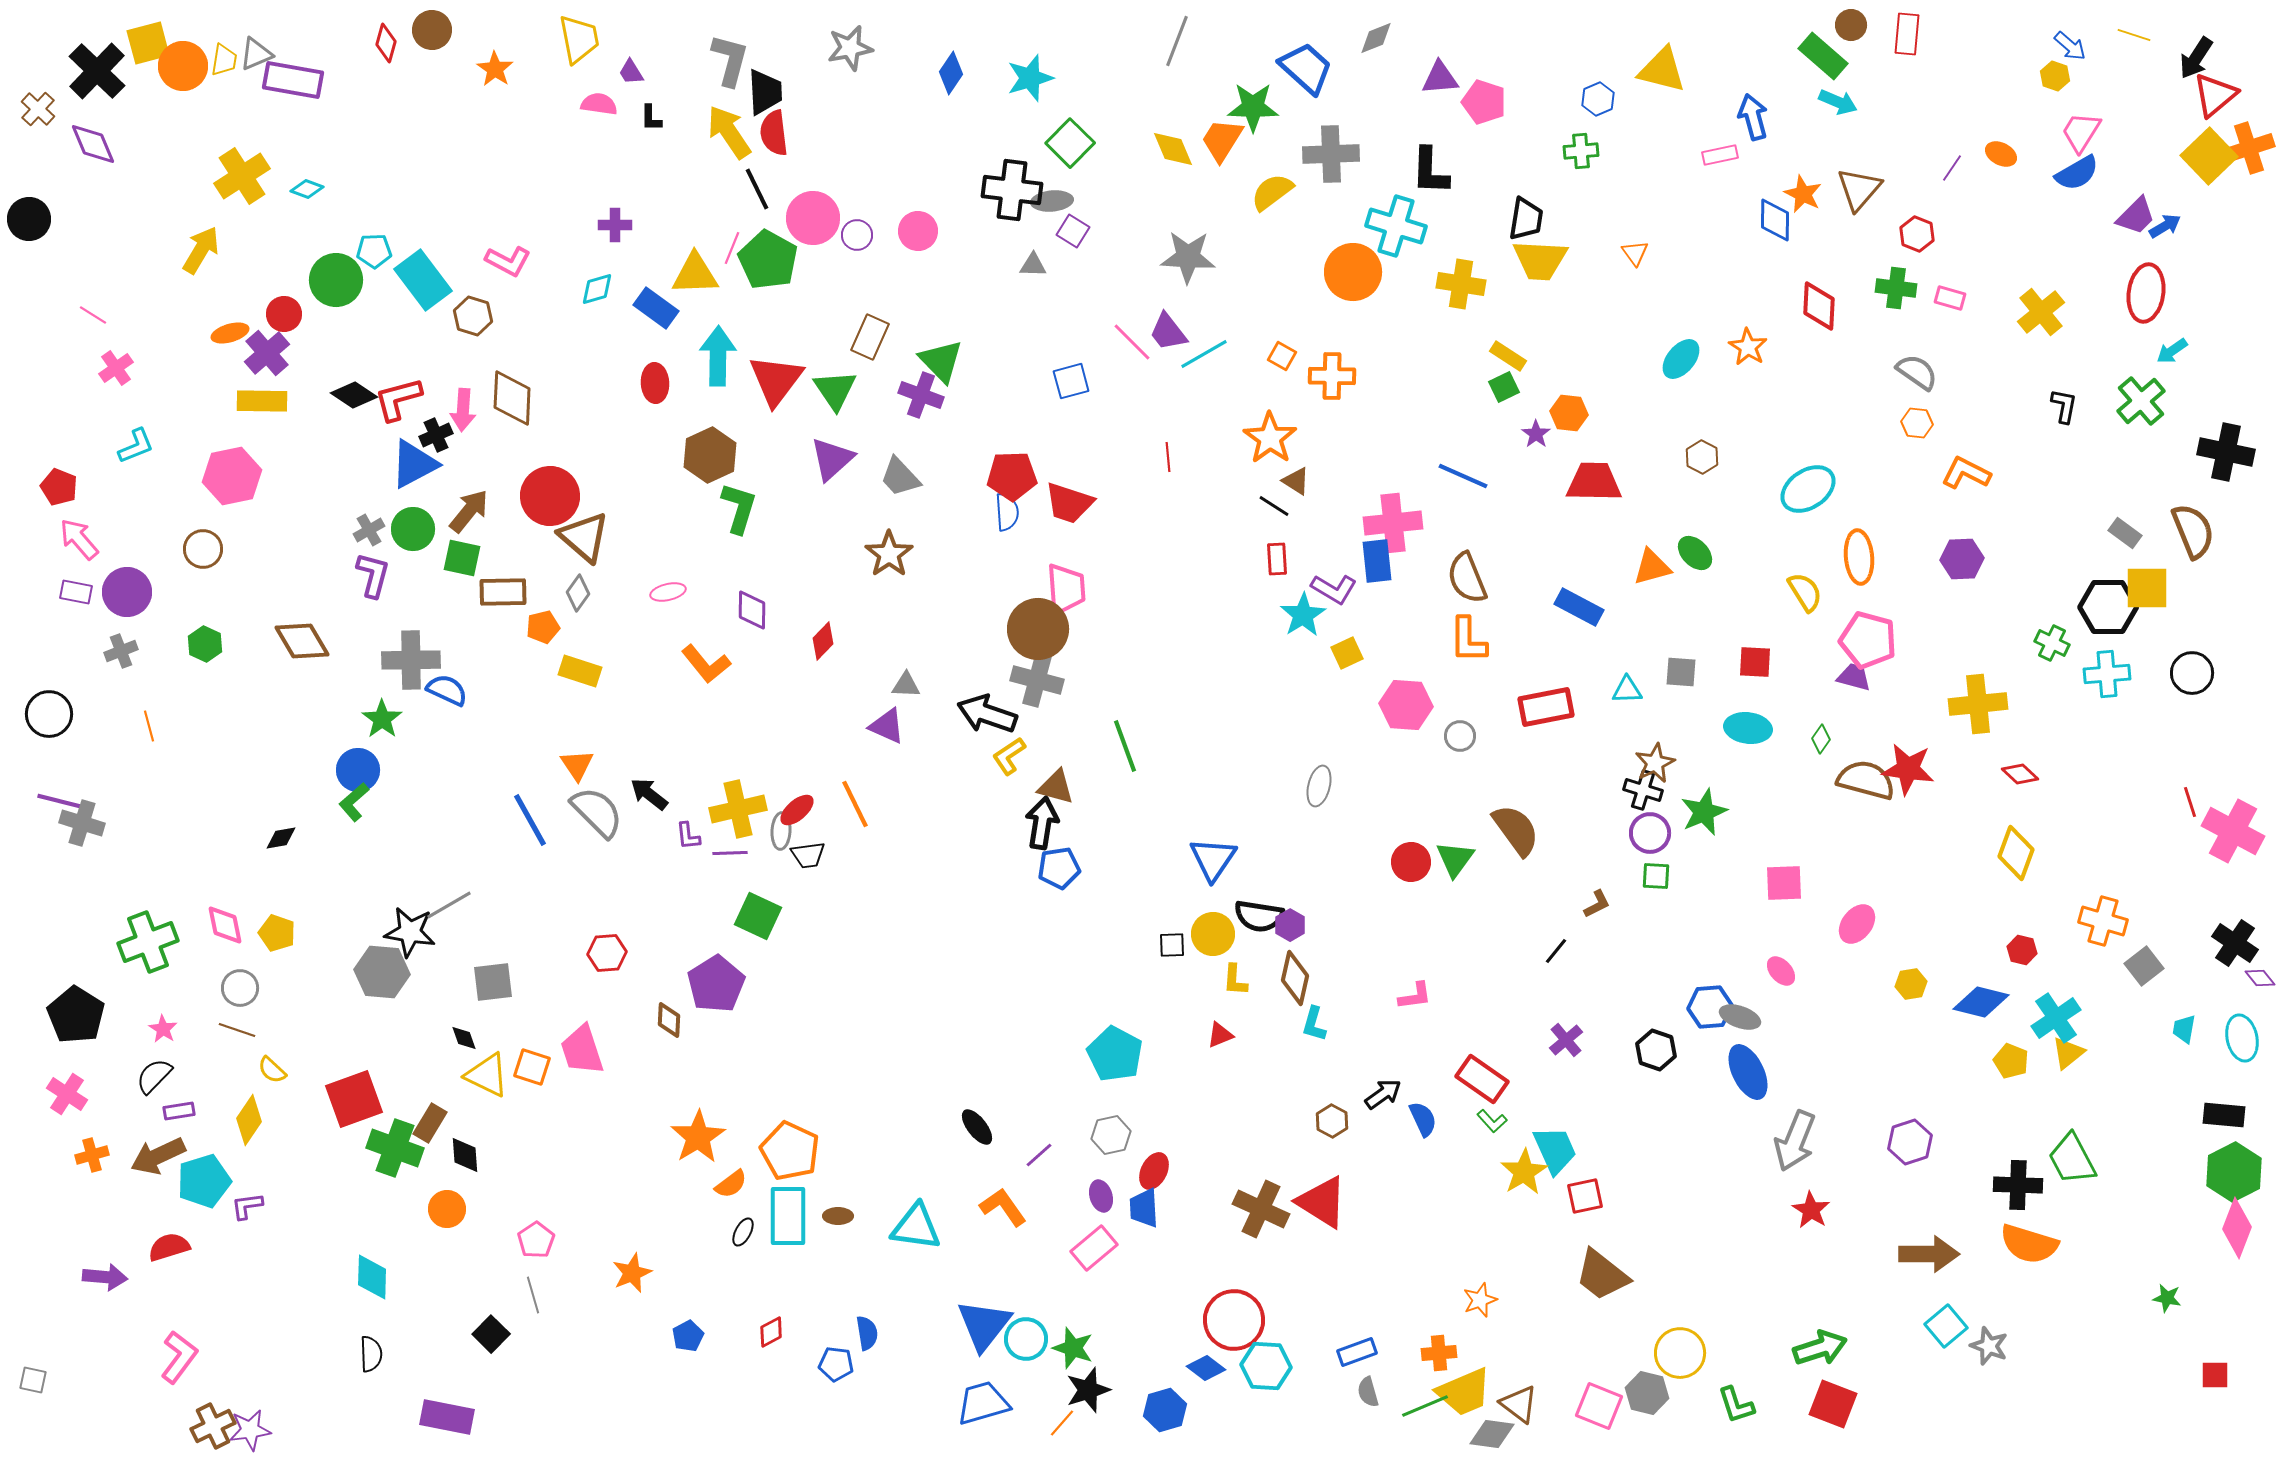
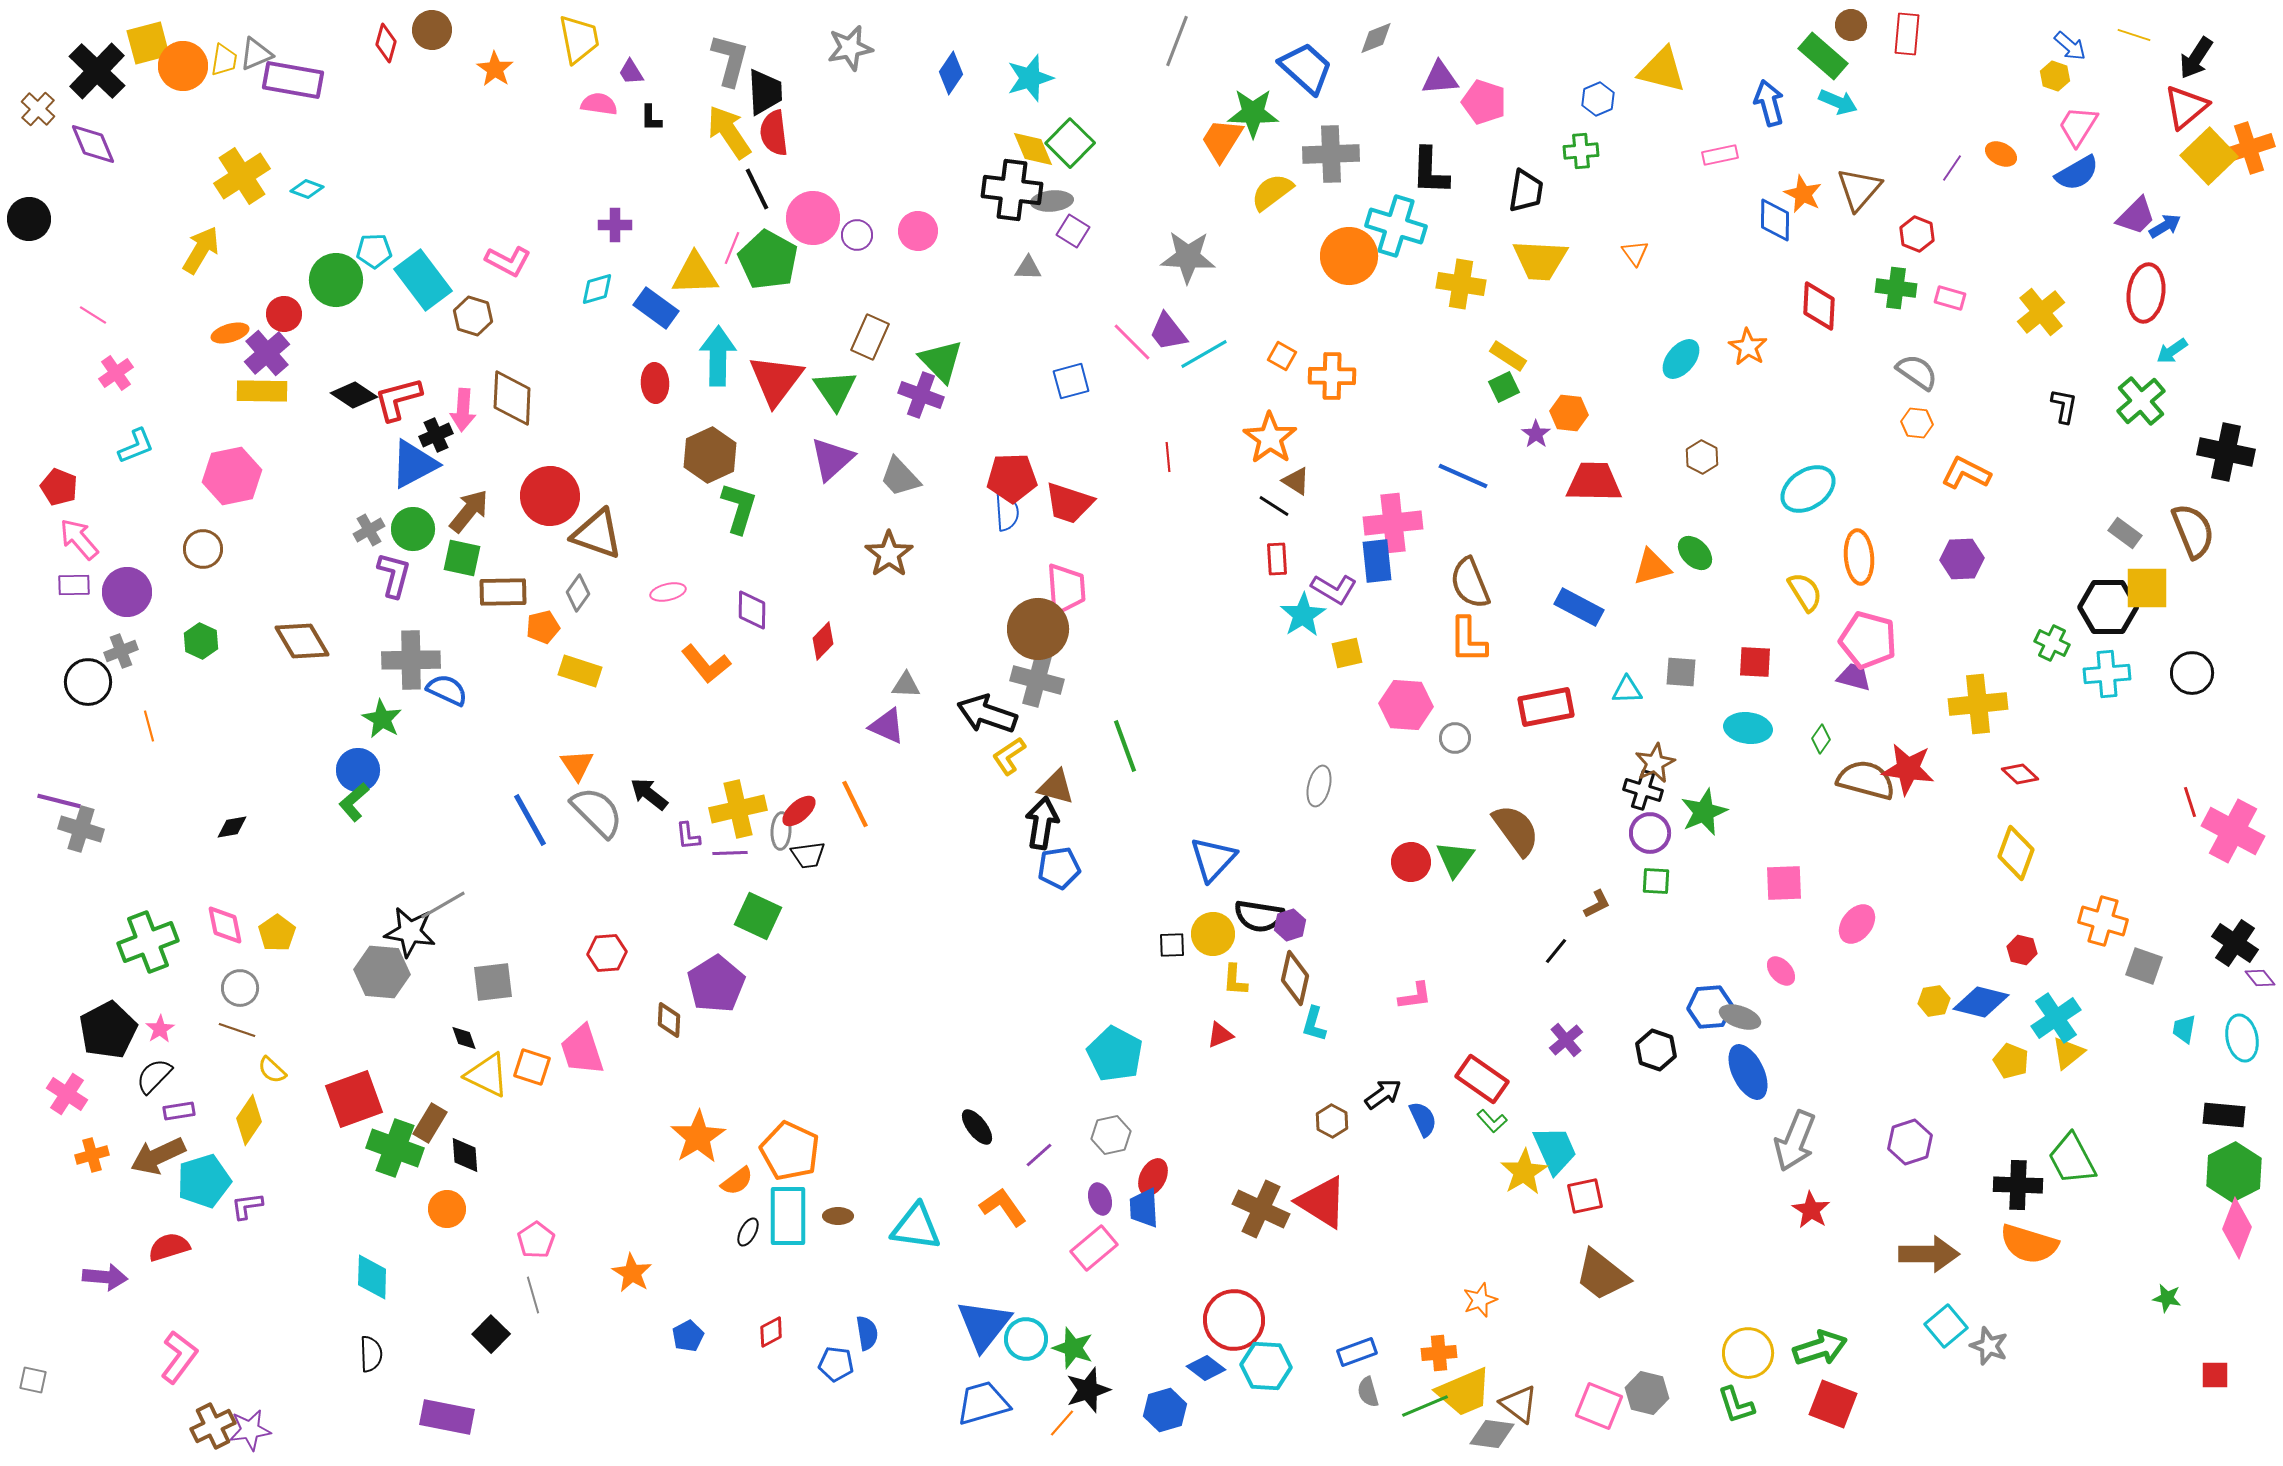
red triangle at (2215, 95): moved 29 px left, 12 px down
green star at (1253, 107): moved 6 px down
blue arrow at (1753, 117): moved 16 px right, 14 px up
pink trapezoid at (2081, 132): moved 3 px left, 6 px up
yellow diamond at (1173, 149): moved 140 px left
black trapezoid at (1526, 219): moved 28 px up
gray triangle at (1033, 265): moved 5 px left, 3 px down
orange circle at (1353, 272): moved 4 px left, 16 px up
pink cross at (116, 368): moved 5 px down
yellow rectangle at (262, 401): moved 10 px up
red pentagon at (1012, 476): moved 2 px down
brown triangle at (584, 537): moved 13 px right, 3 px up; rotated 22 degrees counterclockwise
purple L-shape at (373, 575): moved 21 px right
brown semicircle at (1467, 578): moved 3 px right, 5 px down
purple rectangle at (76, 592): moved 2 px left, 7 px up; rotated 12 degrees counterclockwise
green hexagon at (205, 644): moved 4 px left, 3 px up
yellow square at (1347, 653): rotated 12 degrees clockwise
black circle at (49, 714): moved 39 px right, 32 px up
green star at (382, 719): rotated 6 degrees counterclockwise
gray circle at (1460, 736): moved 5 px left, 2 px down
red ellipse at (797, 810): moved 2 px right, 1 px down
gray cross at (82, 823): moved 1 px left, 6 px down
black diamond at (281, 838): moved 49 px left, 11 px up
blue triangle at (1213, 859): rotated 9 degrees clockwise
green square at (1656, 876): moved 5 px down
gray line at (449, 905): moved 6 px left
purple hexagon at (1290, 925): rotated 12 degrees clockwise
yellow pentagon at (277, 933): rotated 18 degrees clockwise
gray square at (2144, 966): rotated 33 degrees counterclockwise
yellow hexagon at (1911, 984): moved 23 px right, 17 px down
black pentagon at (76, 1015): moved 32 px right, 15 px down; rotated 12 degrees clockwise
pink star at (163, 1029): moved 3 px left; rotated 8 degrees clockwise
red ellipse at (1154, 1171): moved 1 px left, 6 px down
orange semicircle at (731, 1184): moved 6 px right, 3 px up
purple ellipse at (1101, 1196): moved 1 px left, 3 px down
black ellipse at (743, 1232): moved 5 px right
orange star at (632, 1273): rotated 18 degrees counterclockwise
yellow circle at (1680, 1353): moved 68 px right
